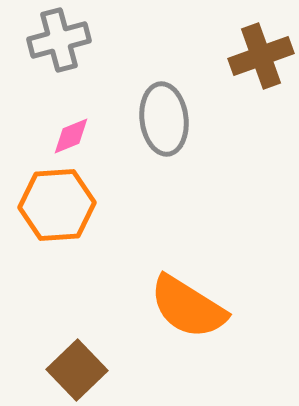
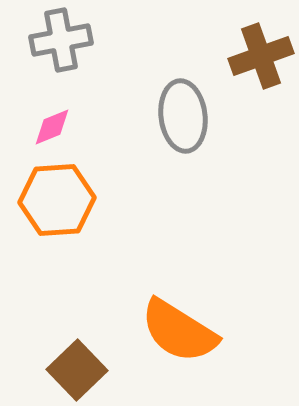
gray cross: moved 2 px right; rotated 4 degrees clockwise
gray ellipse: moved 19 px right, 3 px up
pink diamond: moved 19 px left, 9 px up
orange hexagon: moved 5 px up
orange semicircle: moved 9 px left, 24 px down
